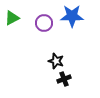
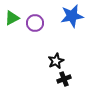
blue star: rotated 10 degrees counterclockwise
purple circle: moved 9 px left
black star: rotated 28 degrees clockwise
